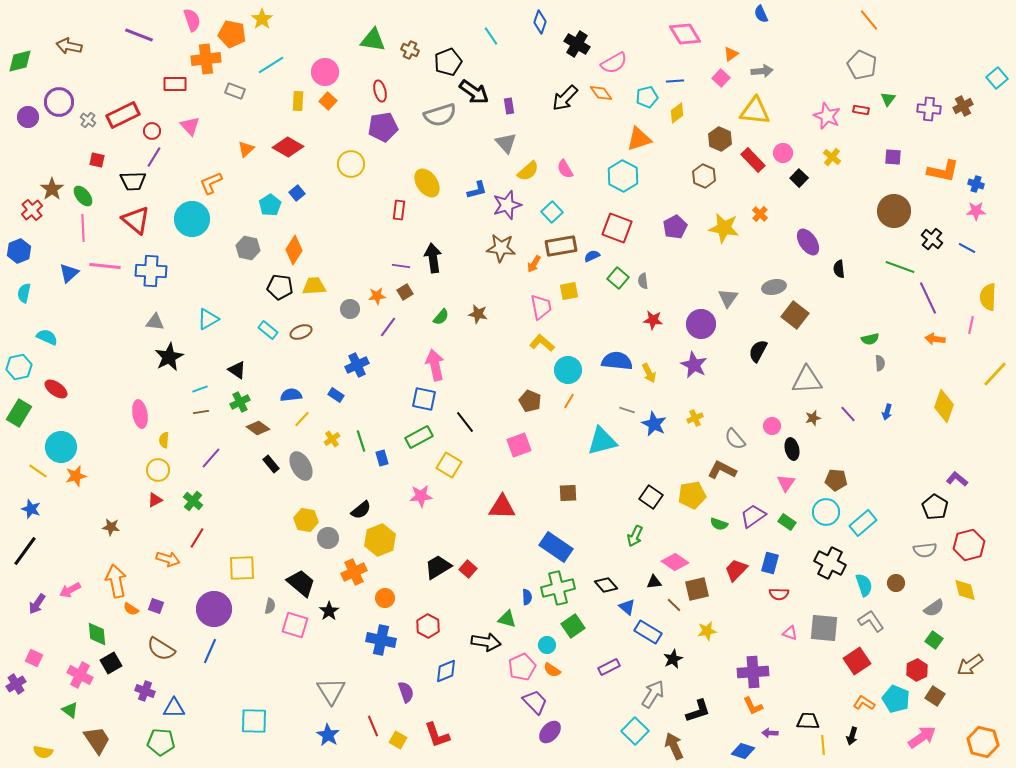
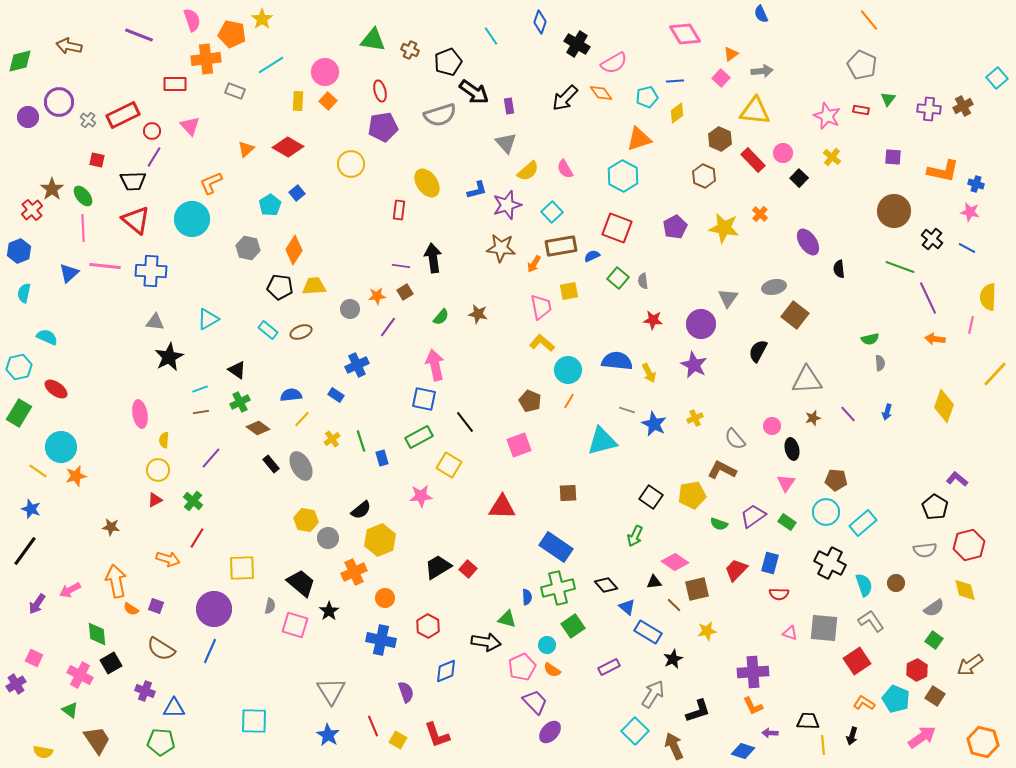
pink star at (976, 211): moved 6 px left, 1 px down; rotated 12 degrees clockwise
